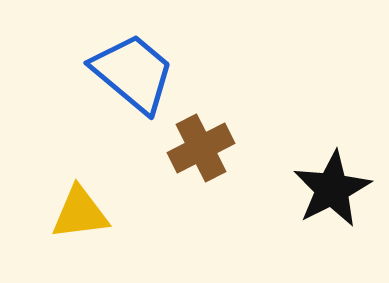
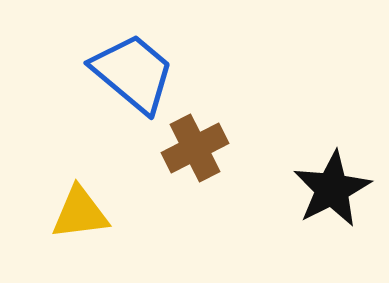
brown cross: moved 6 px left
